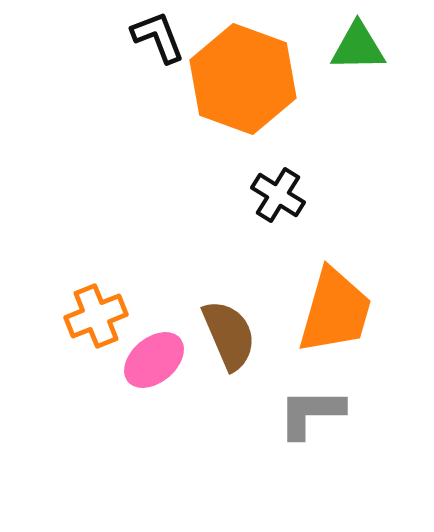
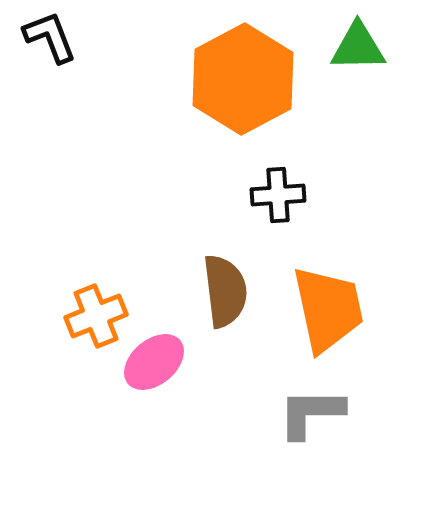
black L-shape: moved 108 px left
orange hexagon: rotated 12 degrees clockwise
black cross: rotated 36 degrees counterclockwise
orange trapezoid: moved 7 px left, 2 px up; rotated 28 degrees counterclockwise
brown semicircle: moved 4 px left, 44 px up; rotated 16 degrees clockwise
pink ellipse: moved 2 px down
